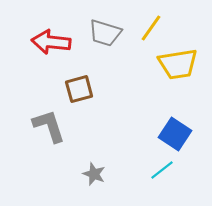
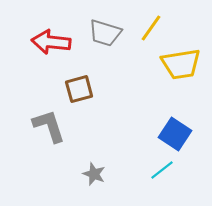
yellow trapezoid: moved 3 px right
